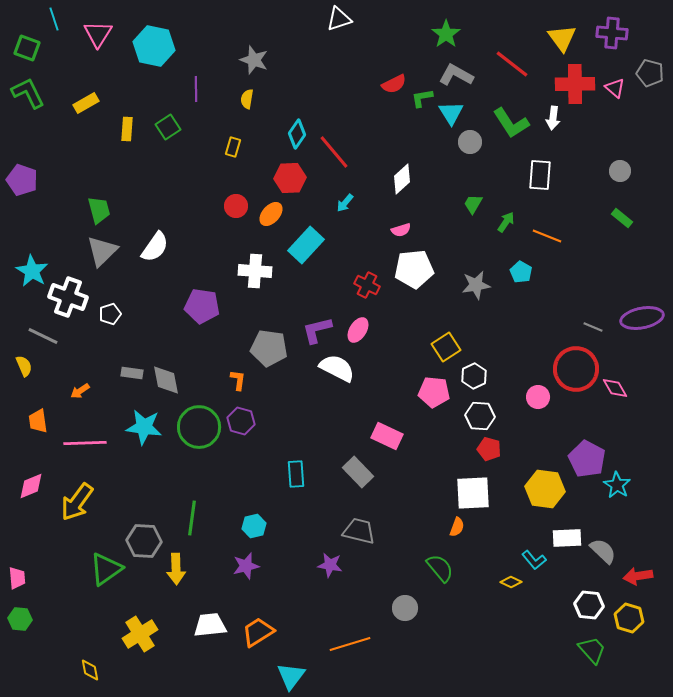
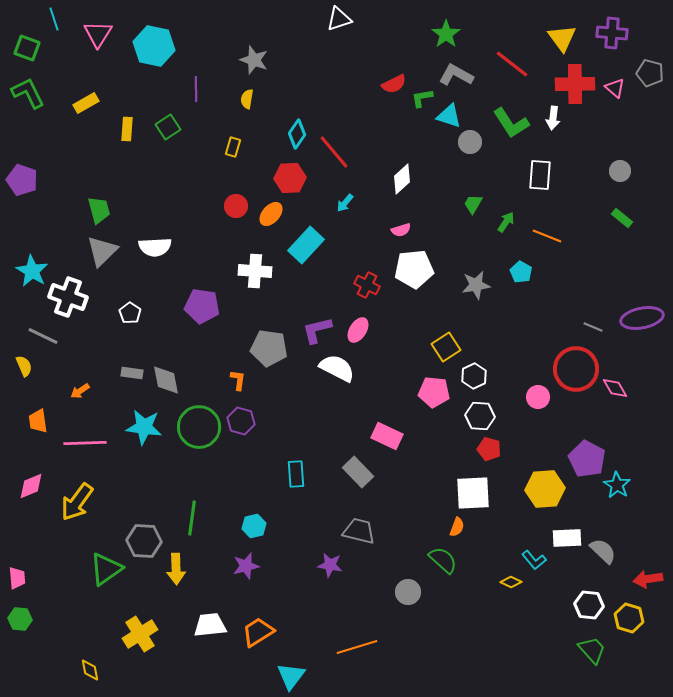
cyan triangle at (451, 113): moved 2 px left, 3 px down; rotated 40 degrees counterclockwise
white semicircle at (155, 247): rotated 52 degrees clockwise
white pentagon at (110, 314): moved 20 px right, 1 px up; rotated 20 degrees counterclockwise
yellow hexagon at (545, 489): rotated 12 degrees counterclockwise
green semicircle at (440, 568): moved 3 px right, 8 px up; rotated 8 degrees counterclockwise
red arrow at (638, 576): moved 10 px right, 3 px down
gray circle at (405, 608): moved 3 px right, 16 px up
orange line at (350, 644): moved 7 px right, 3 px down
